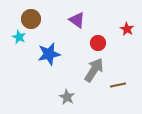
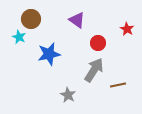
gray star: moved 1 px right, 2 px up
